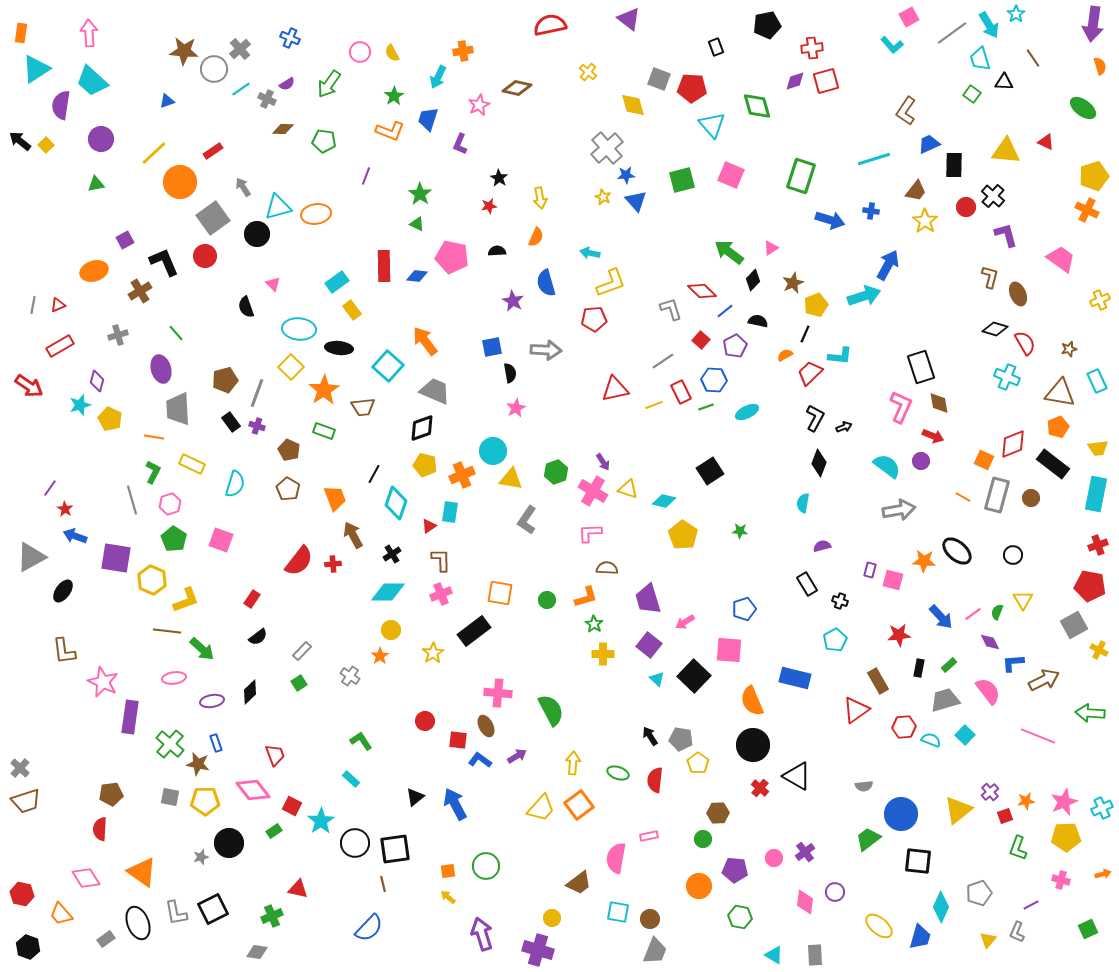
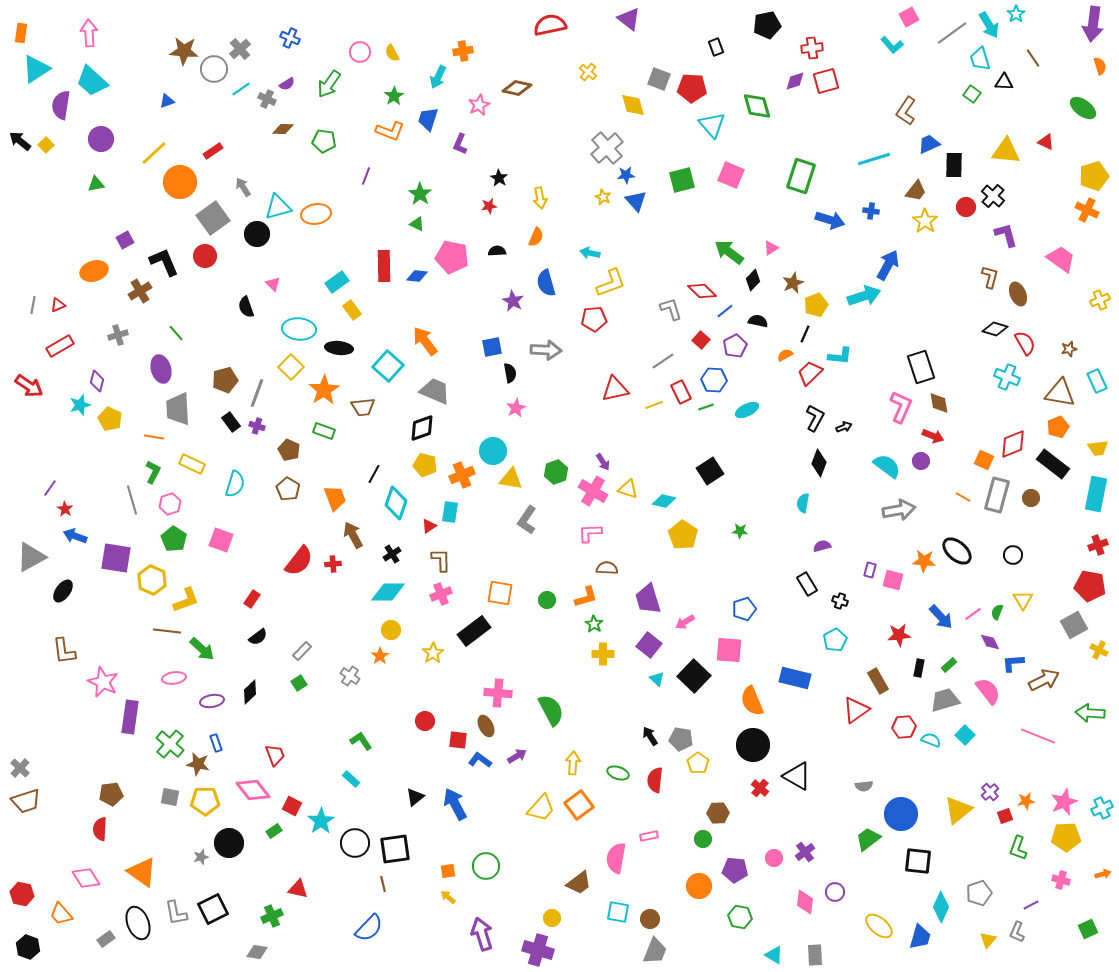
cyan ellipse at (747, 412): moved 2 px up
